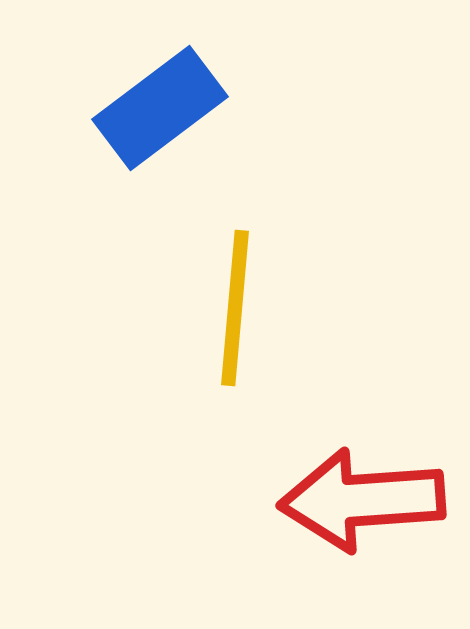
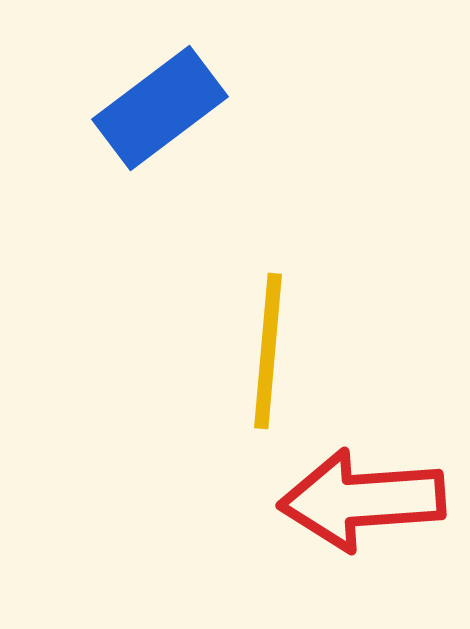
yellow line: moved 33 px right, 43 px down
